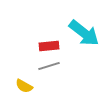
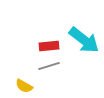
cyan arrow: moved 7 px down
